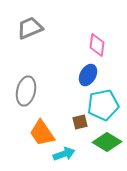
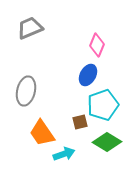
pink diamond: rotated 15 degrees clockwise
cyan pentagon: rotated 8 degrees counterclockwise
